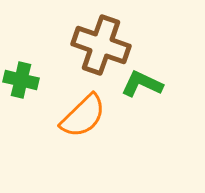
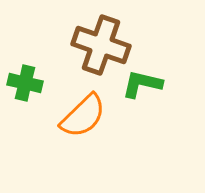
green cross: moved 4 px right, 3 px down
green L-shape: rotated 12 degrees counterclockwise
